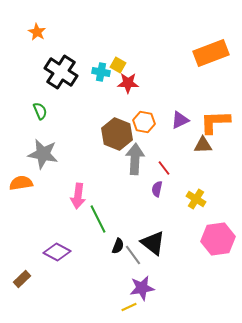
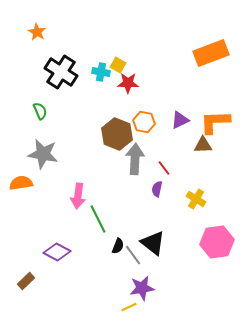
pink hexagon: moved 1 px left, 3 px down
brown rectangle: moved 4 px right, 2 px down
